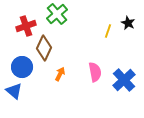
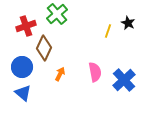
blue triangle: moved 9 px right, 2 px down
